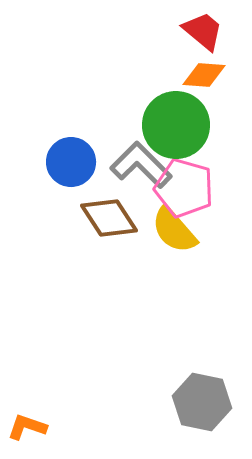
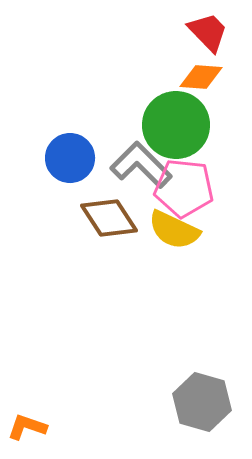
red trapezoid: moved 5 px right, 1 px down; rotated 6 degrees clockwise
orange diamond: moved 3 px left, 2 px down
blue circle: moved 1 px left, 4 px up
pink pentagon: rotated 10 degrees counterclockwise
yellow semicircle: rotated 24 degrees counterclockwise
gray hexagon: rotated 4 degrees clockwise
